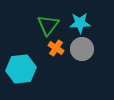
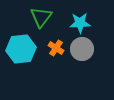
green triangle: moved 7 px left, 8 px up
cyan hexagon: moved 20 px up
